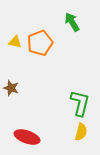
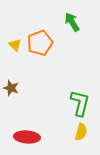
yellow triangle: moved 3 px down; rotated 32 degrees clockwise
red ellipse: rotated 15 degrees counterclockwise
